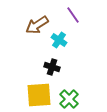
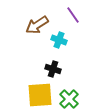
cyan cross: rotated 14 degrees counterclockwise
black cross: moved 1 px right, 2 px down
yellow square: moved 1 px right
